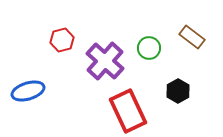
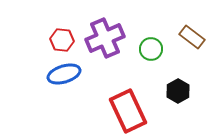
red hexagon: rotated 20 degrees clockwise
green circle: moved 2 px right, 1 px down
purple cross: moved 23 px up; rotated 24 degrees clockwise
blue ellipse: moved 36 px right, 17 px up
